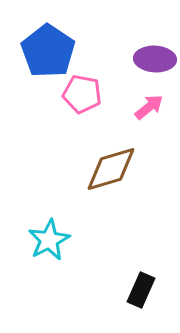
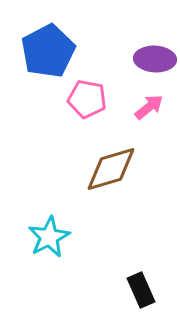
blue pentagon: rotated 10 degrees clockwise
pink pentagon: moved 5 px right, 5 px down
cyan star: moved 3 px up
black rectangle: rotated 48 degrees counterclockwise
